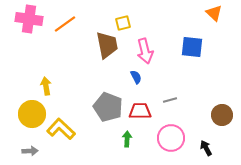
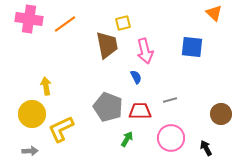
brown circle: moved 1 px left, 1 px up
yellow L-shape: rotated 68 degrees counterclockwise
green arrow: rotated 28 degrees clockwise
